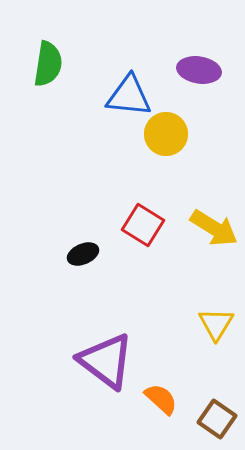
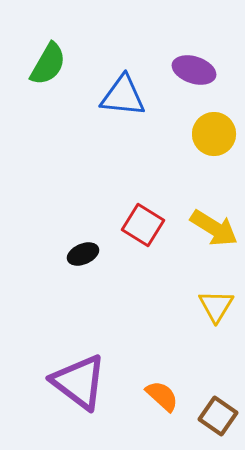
green semicircle: rotated 21 degrees clockwise
purple ellipse: moved 5 px left; rotated 9 degrees clockwise
blue triangle: moved 6 px left
yellow circle: moved 48 px right
yellow triangle: moved 18 px up
purple triangle: moved 27 px left, 21 px down
orange semicircle: moved 1 px right, 3 px up
brown square: moved 1 px right, 3 px up
